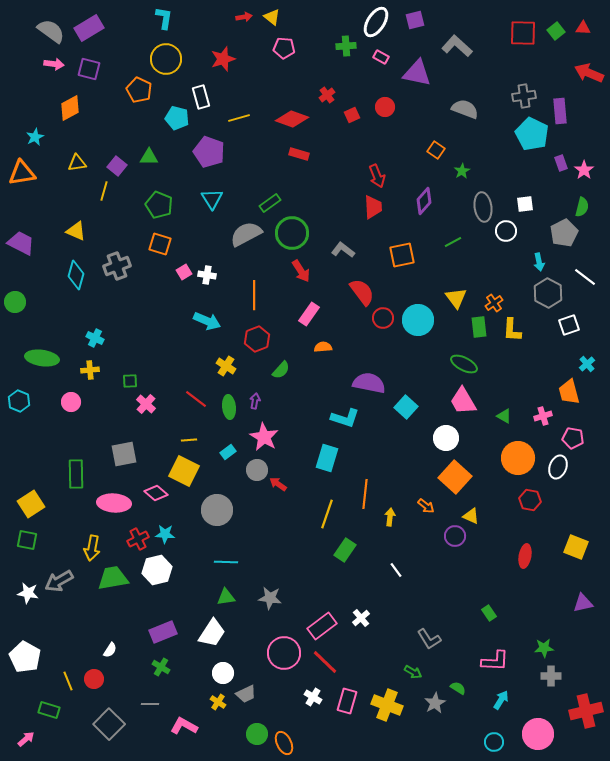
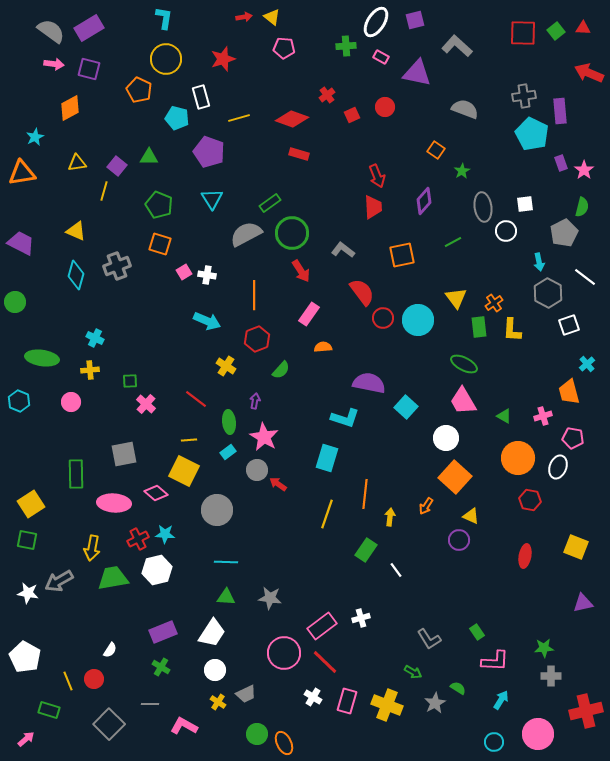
green ellipse at (229, 407): moved 15 px down
orange arrow at (426, 506): rotated 84 degrees clockwise
purple circle at (455, 536): moved 4 px right, 4 px down
green rectangle at (345, 550): moved 21 px right
green triangle at (226, 597): rotated 12 degrees clockwise
green rectangle at (489, 613): moved 12 px left, 19 px down
white cross at (361, 618): rotated 24 degrees clockwise
white circle at (223, 673): moved 8 px left, 3 px up
